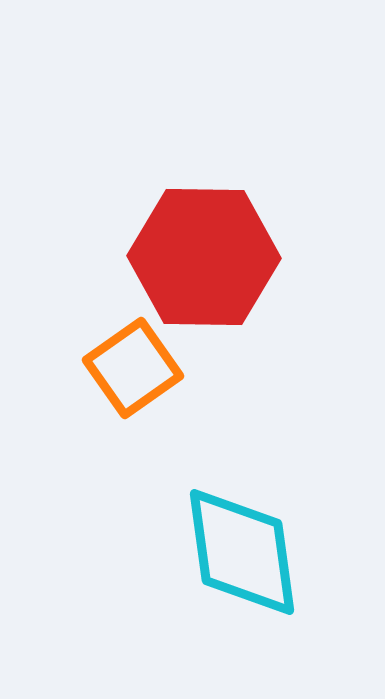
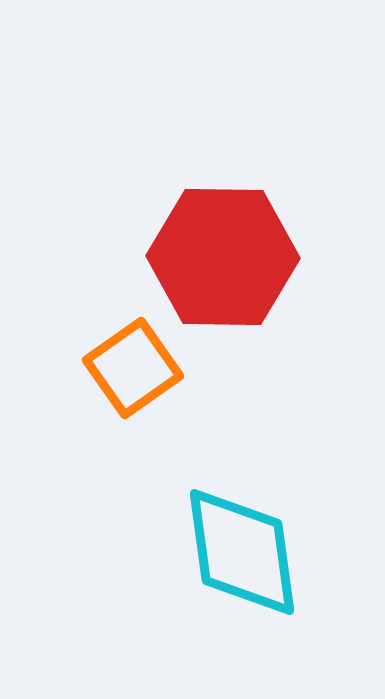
red hexagon: moved 19 px right
